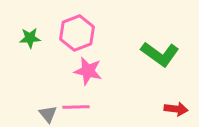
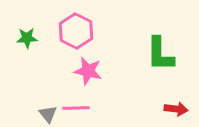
pink hexagon: moved 1 px left, 2 px up; rotated 12 degrees counterclockwise
green star: moved 3 px left
green L-shape: rotated 54 degrees clockwise
pink line: moved 1 px down
